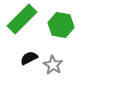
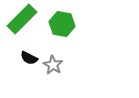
green hexagon: moved 1 px right, 1 px up
black semicircle: rotated 126 degrees counterclockwise
